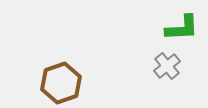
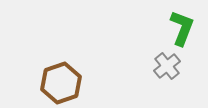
green L-shape: rotated 66 degrees counterclockwise
